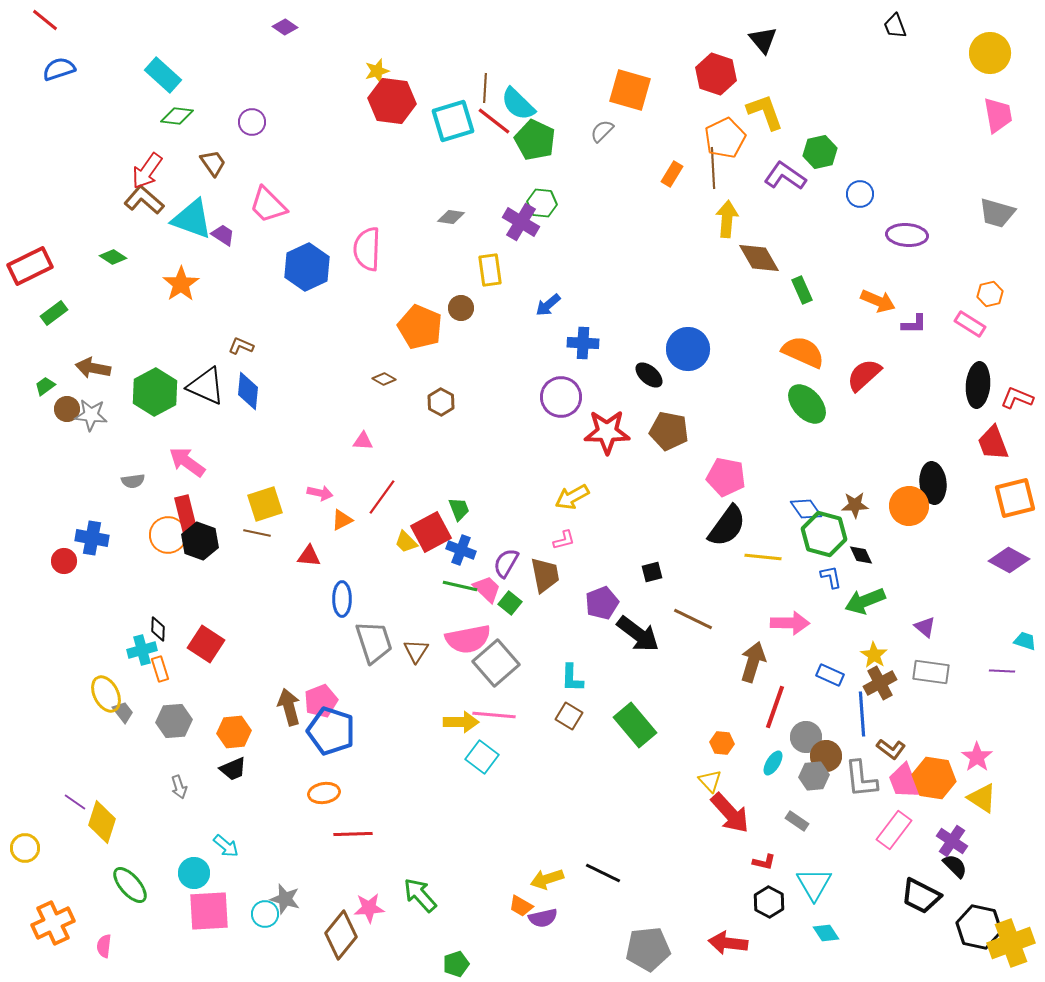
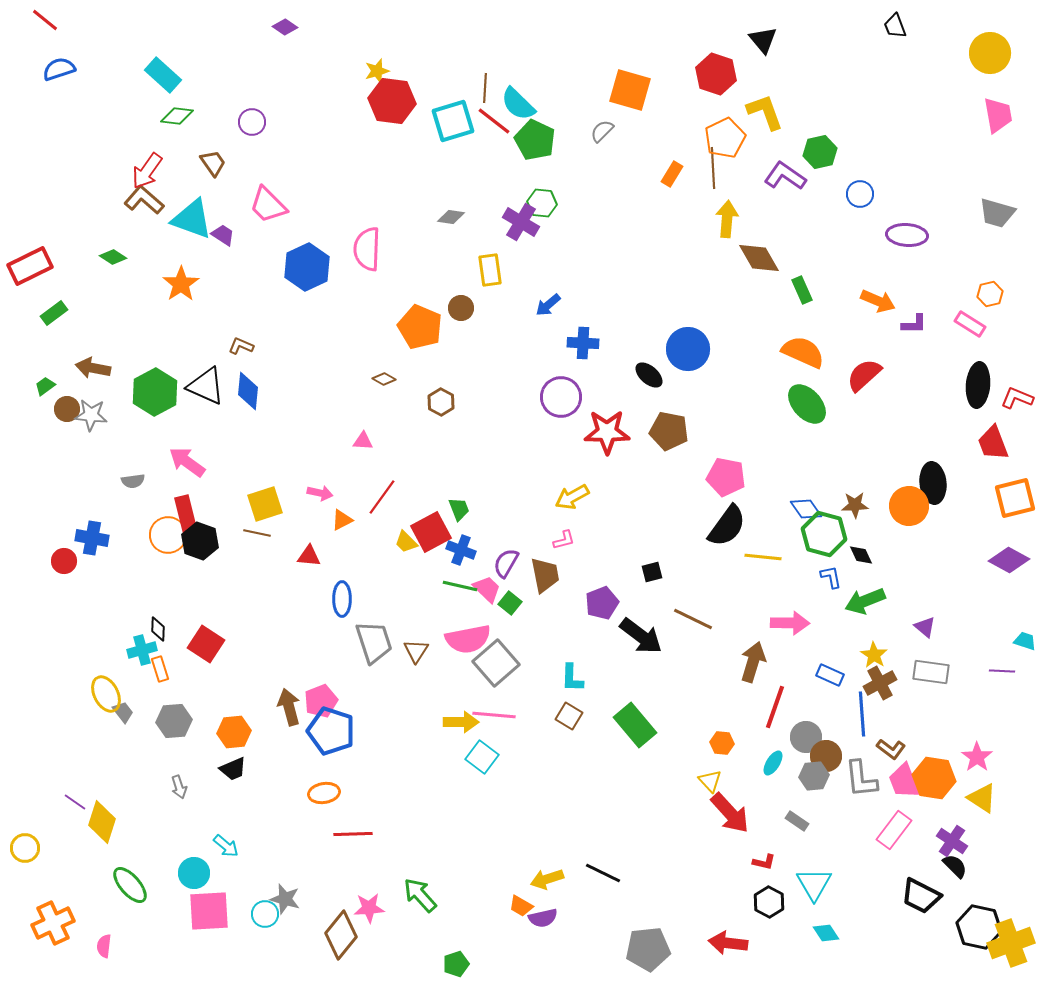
black arrow at (638, 634): moved 3 px right, 2 px down
